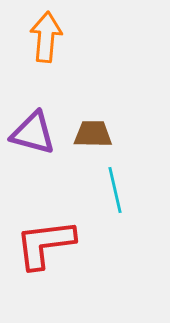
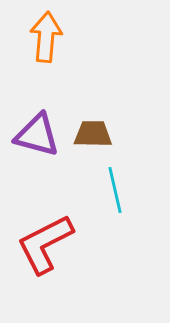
purple triangle: moved 4 px right, 2 px down
red L-shape: rotated 20 degrees counterclockwise
